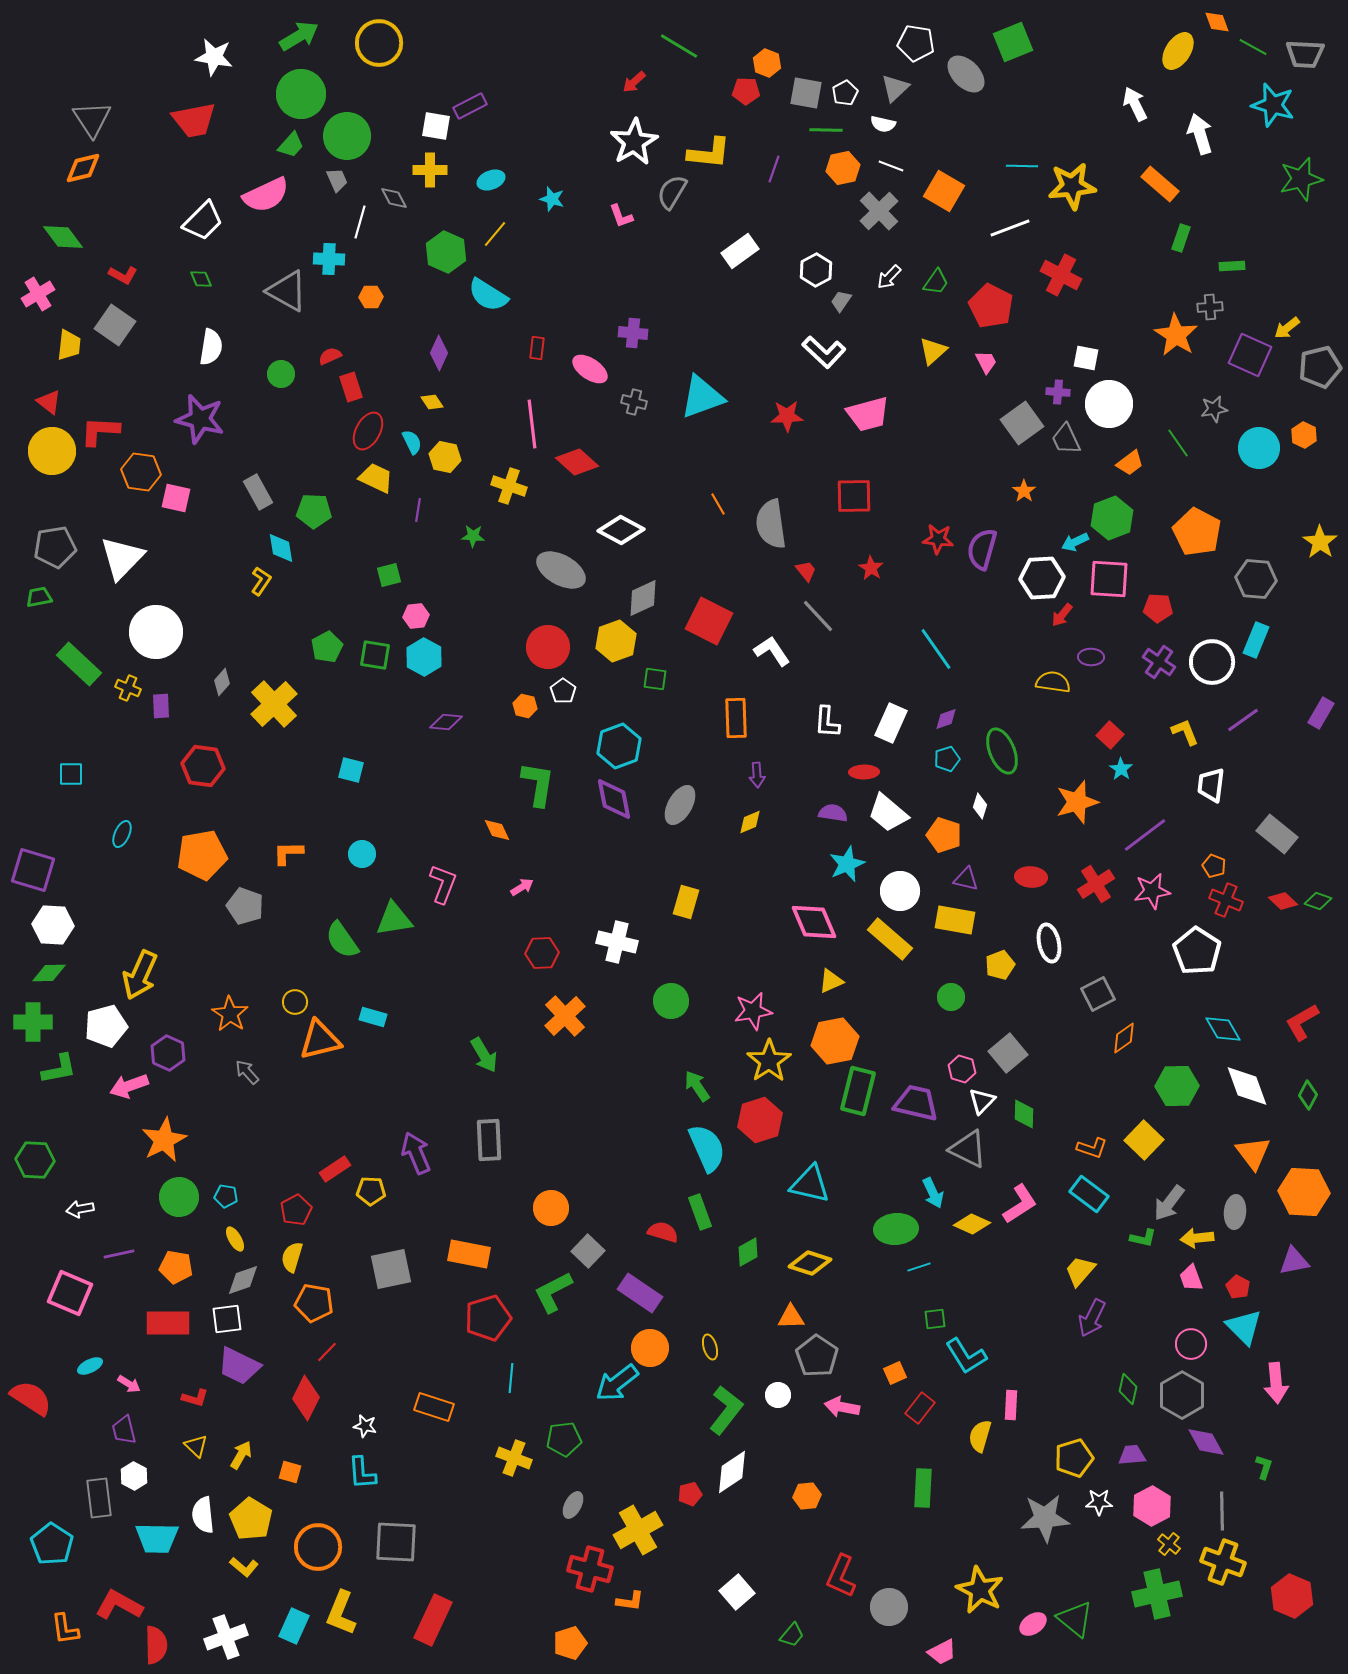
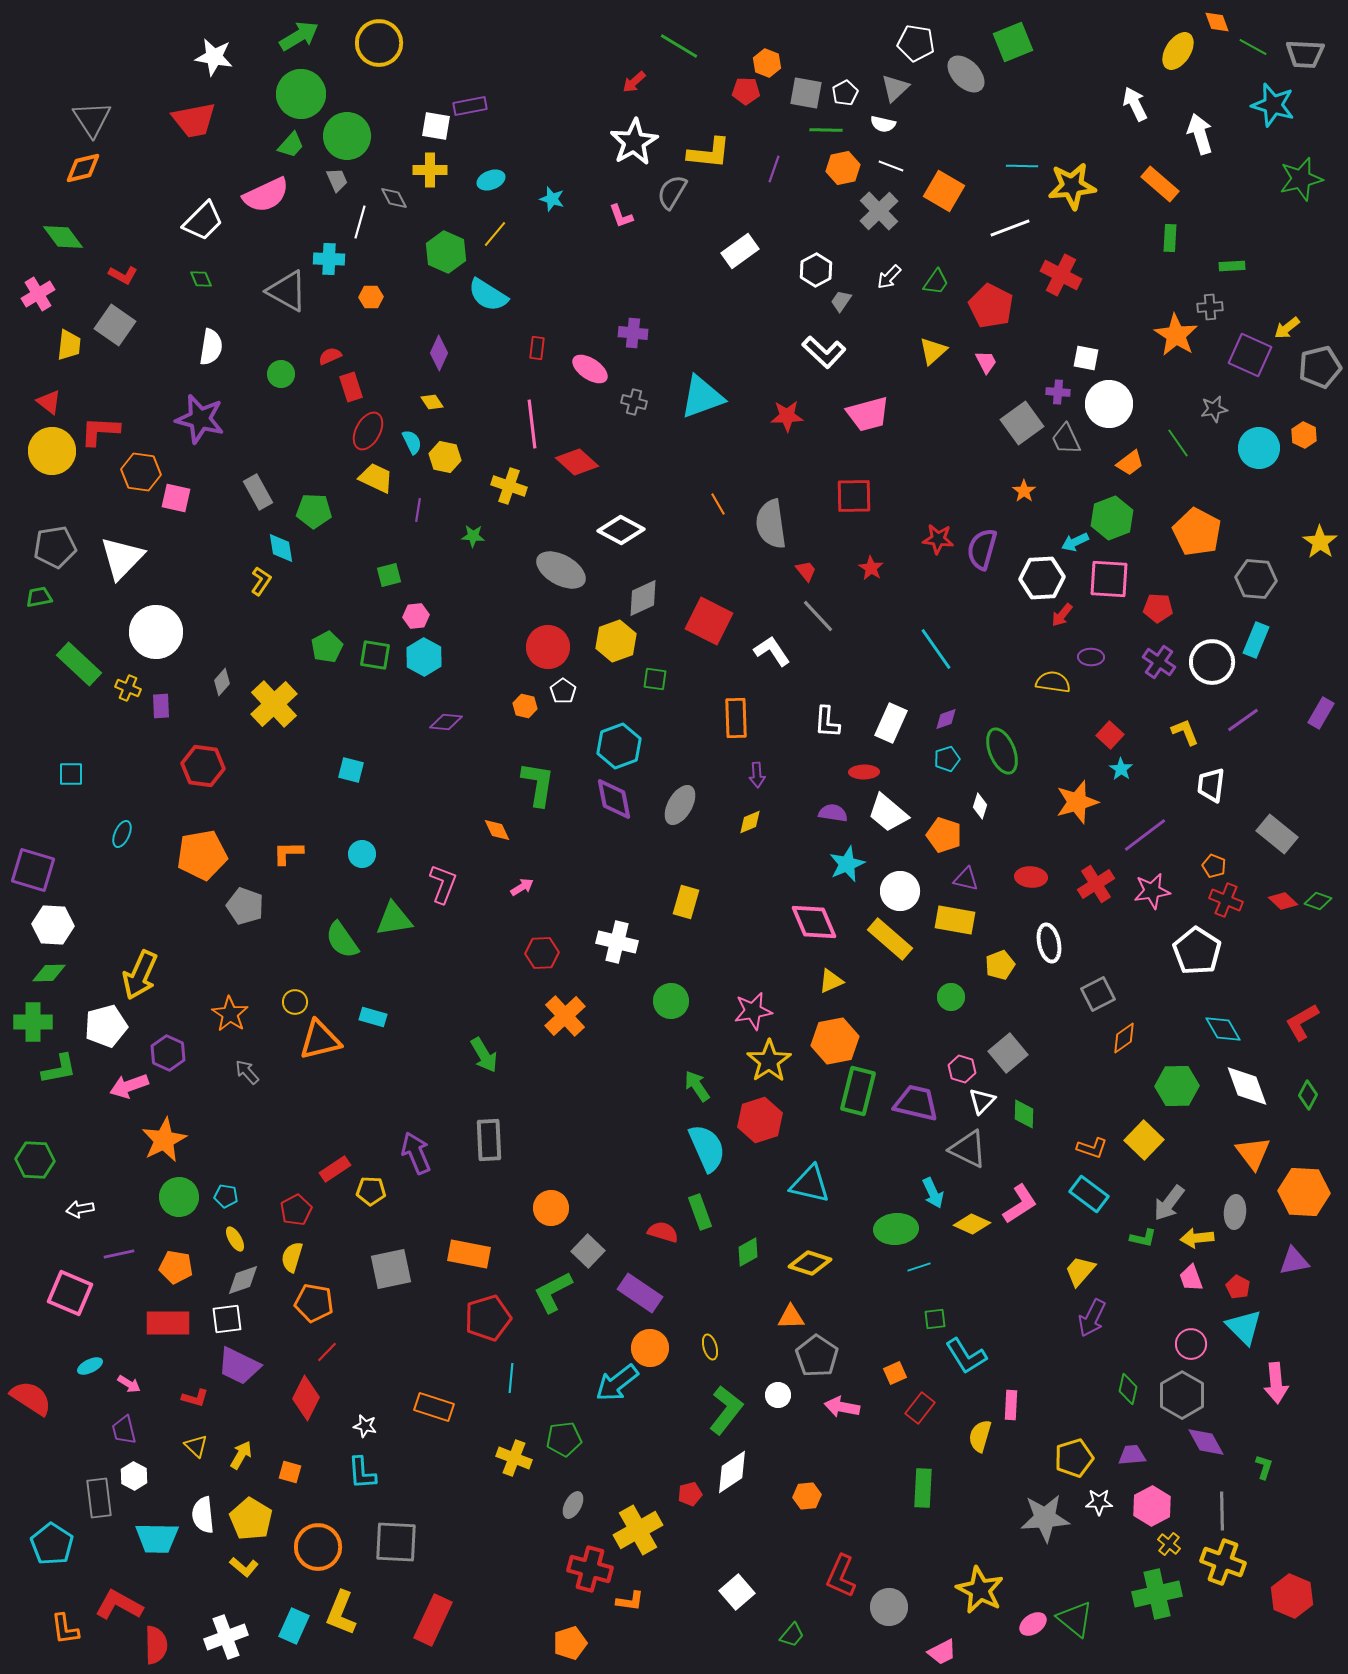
purple rectangle at (470, 106): rotated 16 degrees clockwise
green rectangle at (1181, 238): moved 11 px left; rotated 16 degrees counterclockwise
